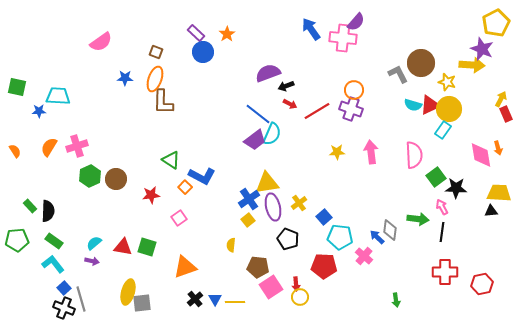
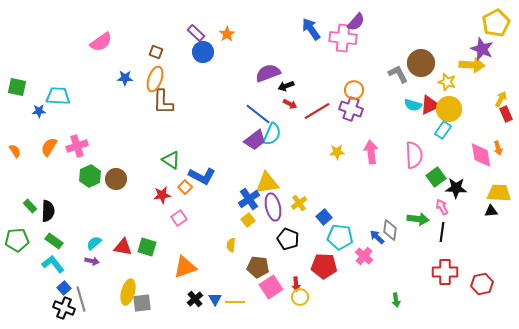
red star at (151, 195): moved 11 px right
